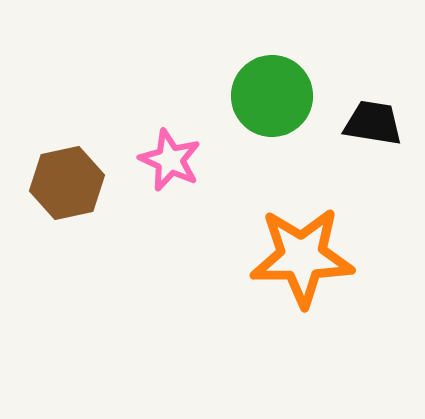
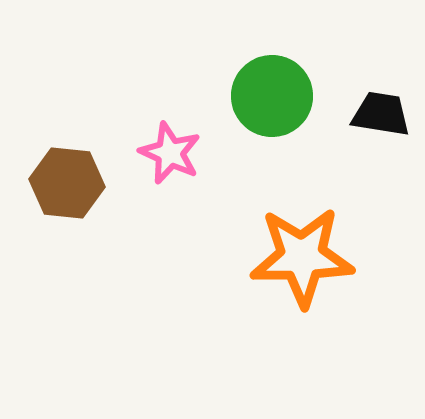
black trapezoid: moved 8 px right, 9 px up
pink star: moved 7 px up
brown hexagon: rotated 18 degrees clockwise
